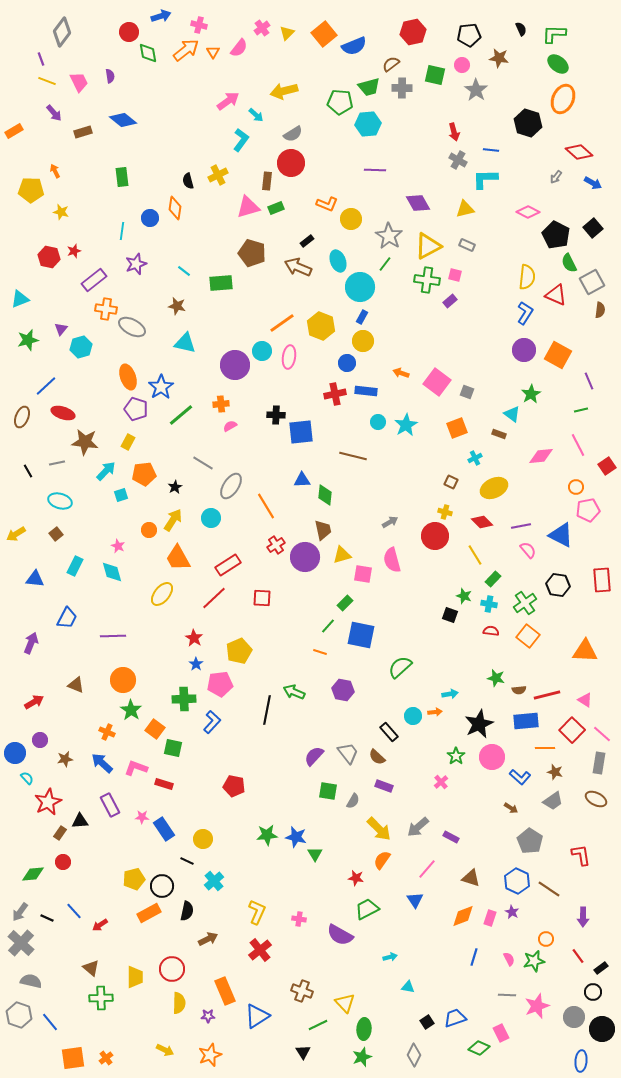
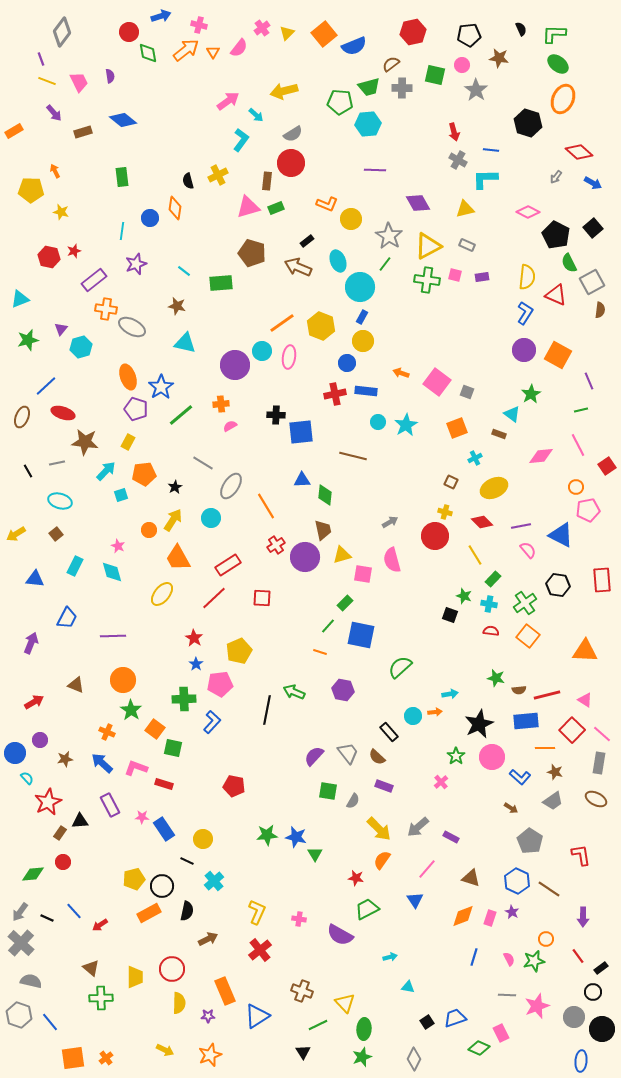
purple rectangle at (450, 301): moved 32 px right, 24 px up; rotated 32 degrees clockwise
gray diamond at (414, 1055): moved 4 px down
